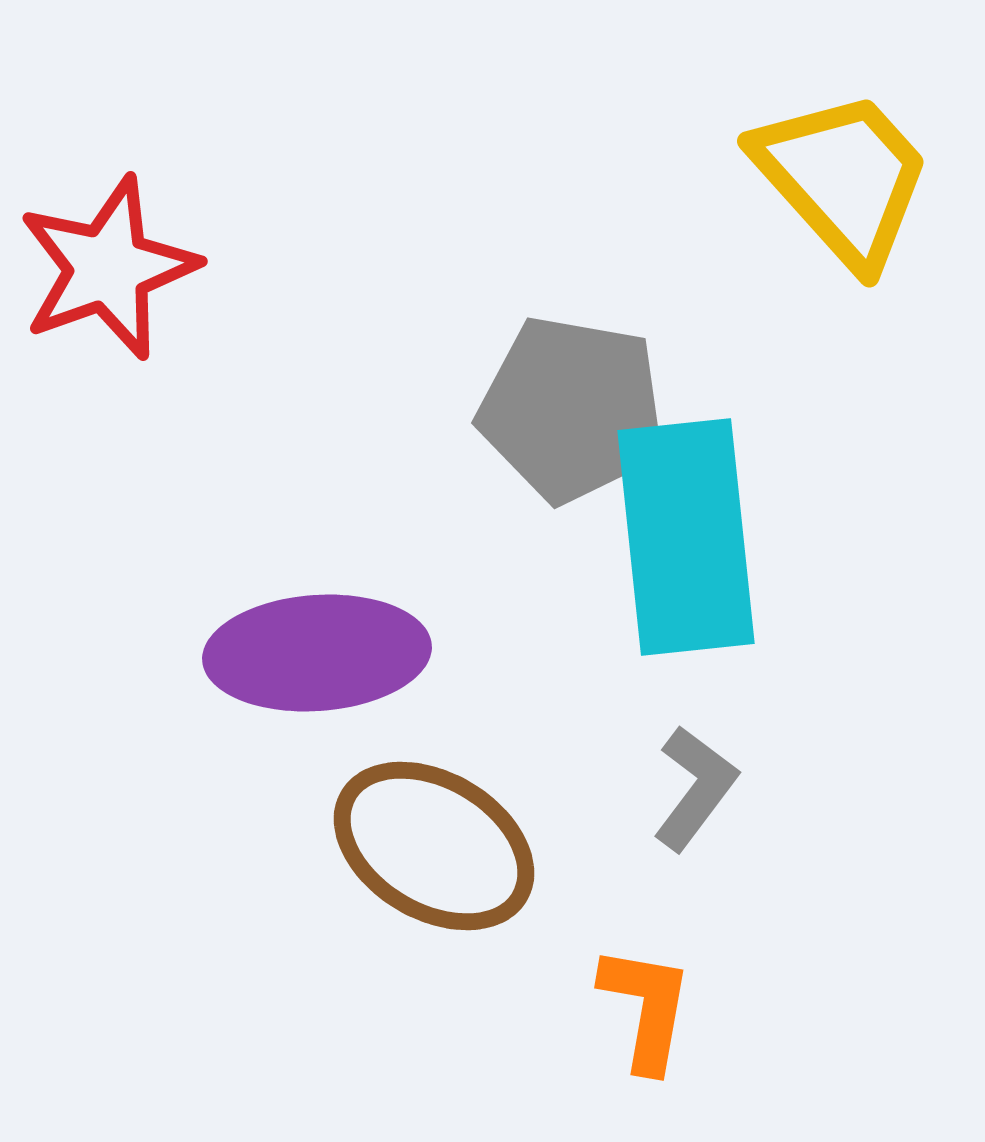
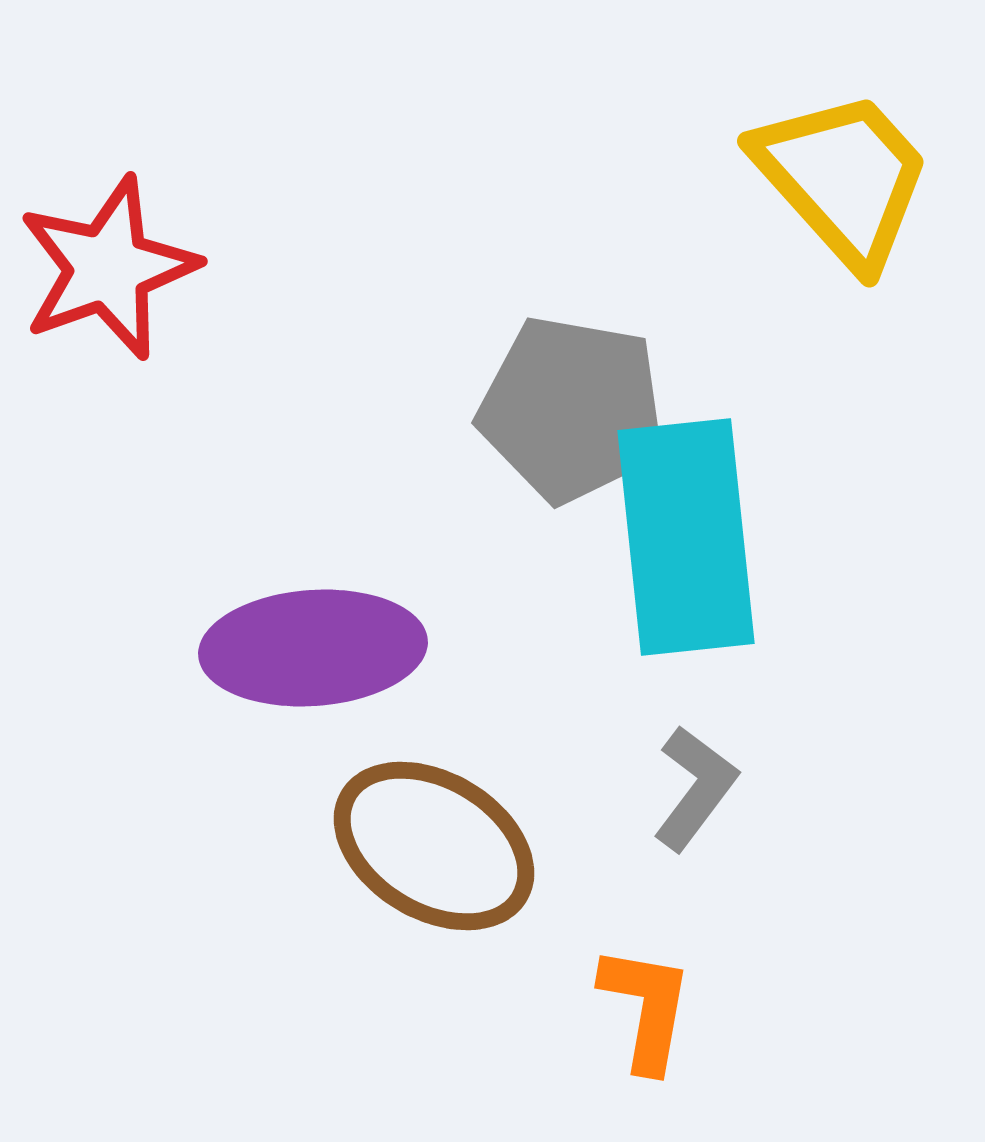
purple ellipse: moved 4 px left, 5 px up
